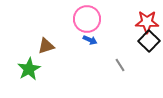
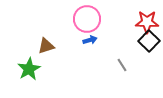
blue arrow: rotated 40 degrees counterclockwise
gray line: moved 2 px right
